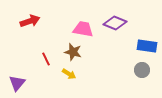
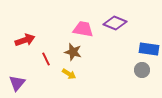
red arrow: moved 5 px left, 19 px down
blue rectangle: moved 2 px right, 3 px down
